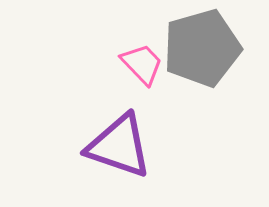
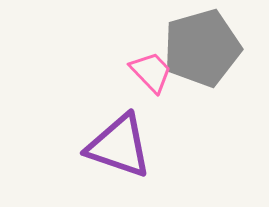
pink trapezoid: moved 9 px right, 8 px down
